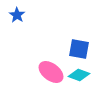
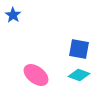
blue star: moved 4 px left
pink ellipse: moved 15 px left, 3 px down
